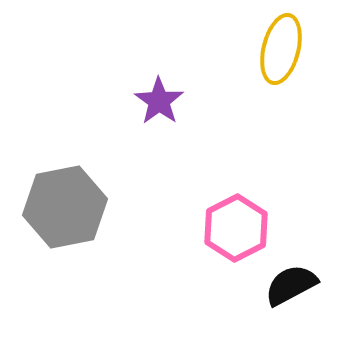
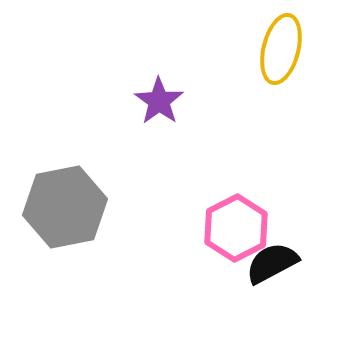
black semicircle: moved 19 px left, 22 px up
